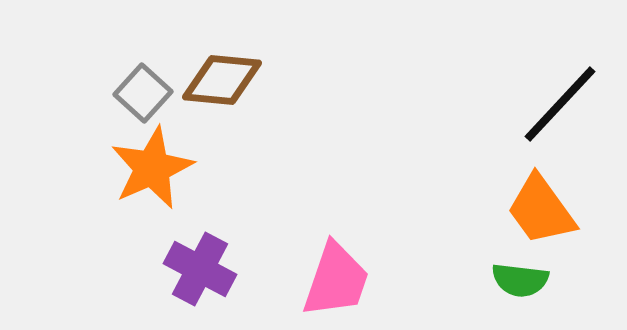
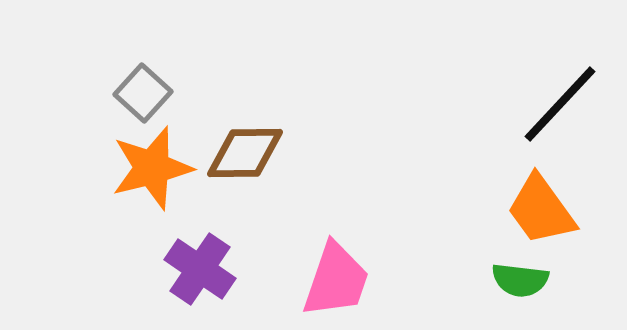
brown diamond: moved 23 px right, 73 px down; rotated 6 degrees counterclockwise
orange star: rotated 10 degrees clockwise
purple cross: rotated 6 degrees clockwise
